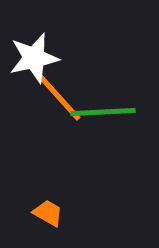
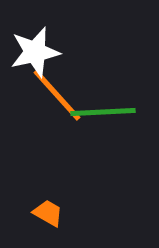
white star: moved 1 px right, 6 px up
